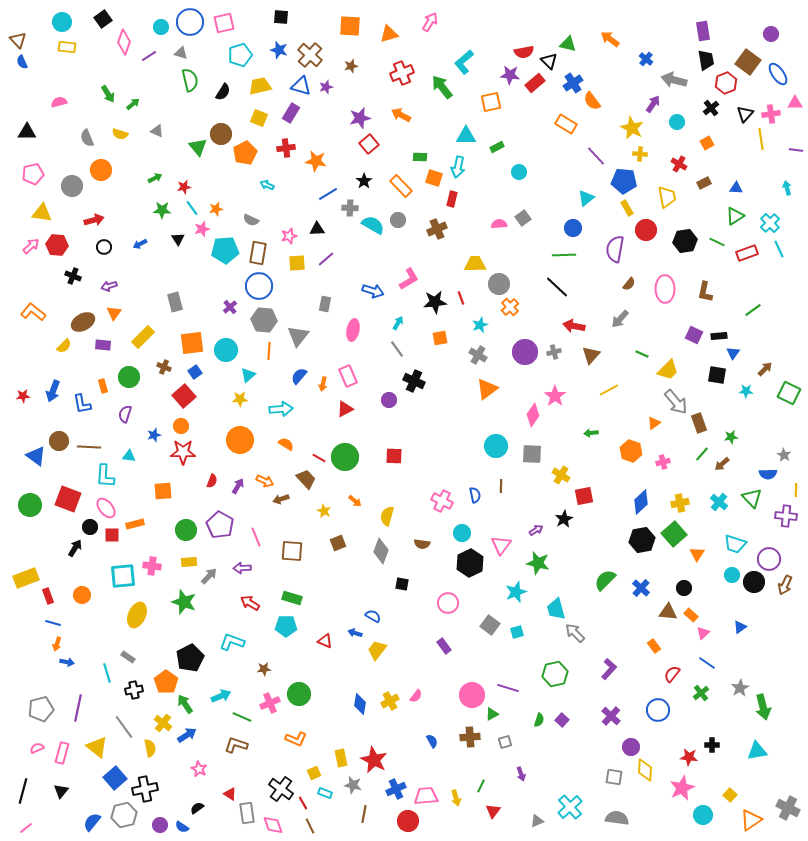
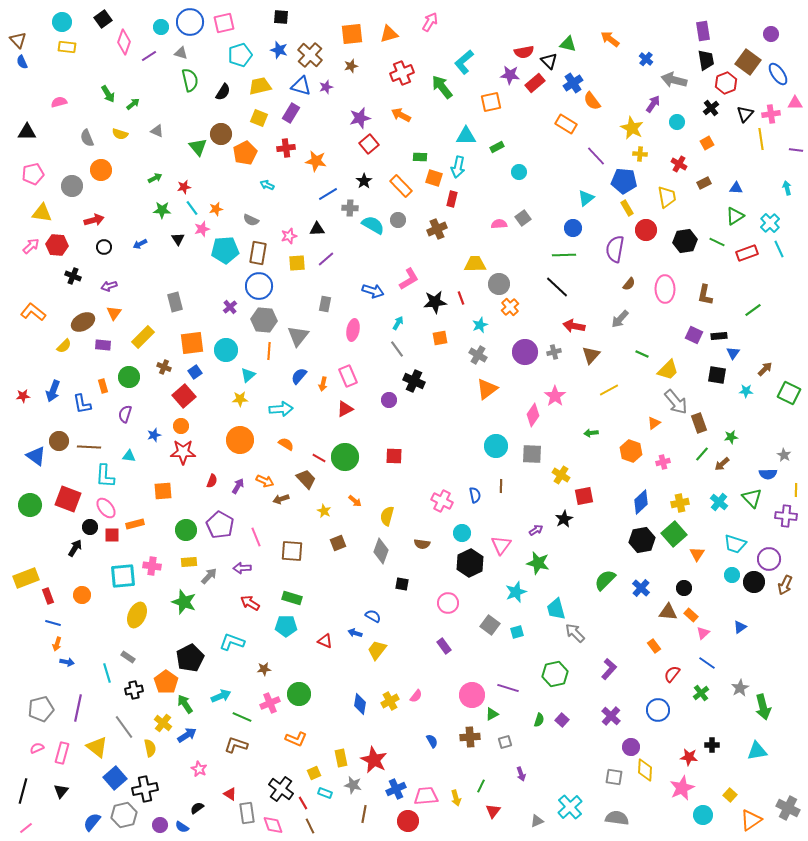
orange square at (350, 26): moved 2 px right, 8 px down; rotated 10 degrees counterclockwise
brown L-shape at (705, 292): moved 3 px down
